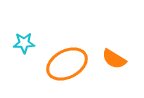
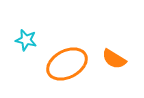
cyan star: moved 2 px right, 3 px up; rotated 15 degrees clockwise
